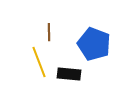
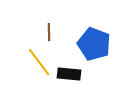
yellow line: rotated 16 degrees counterclockwise
